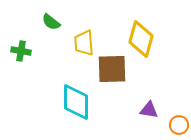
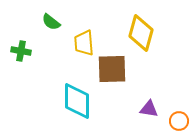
yellow diamond: moved 6 px up
cyan diamond: moved 1 px right, 1 px up
purple triangle: moved 1 px up
orange circle: moved 4 px up
